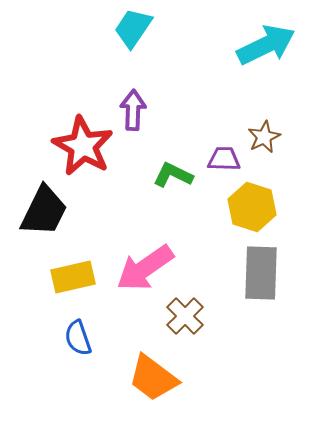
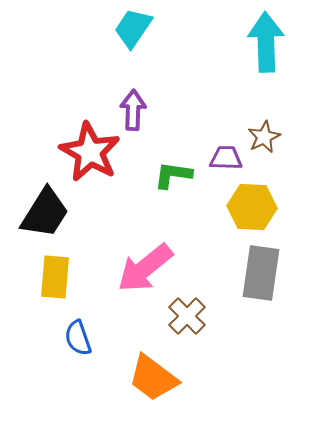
cyan arrow: moved 3 px up; rotated 66 degrees counterclockwise
red star: moved 7 px right, 6 px down
purple trapezoid: moved 2 px right, 1 px up
green L-shape: rotated 18 degrees counterclockwise
yellow hexagon: rotated 15 degrees counterclockwise
black trapezoid: moved 1 px right, 2 px down; rotated 6 degrees clockwise
pink arrow: rotated 4 degrees counterclockwise
gray rectangle: rotated 6 degrees clockwise
yellow rectangle: moved 18 px left; rotated 72 degrees counterclockwise
brown cross: moved 2 px right
